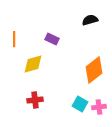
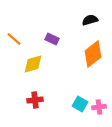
orange line: rotated 49 degrees counterclockwise
orange diamond: moved 1 px left, 16 px up
